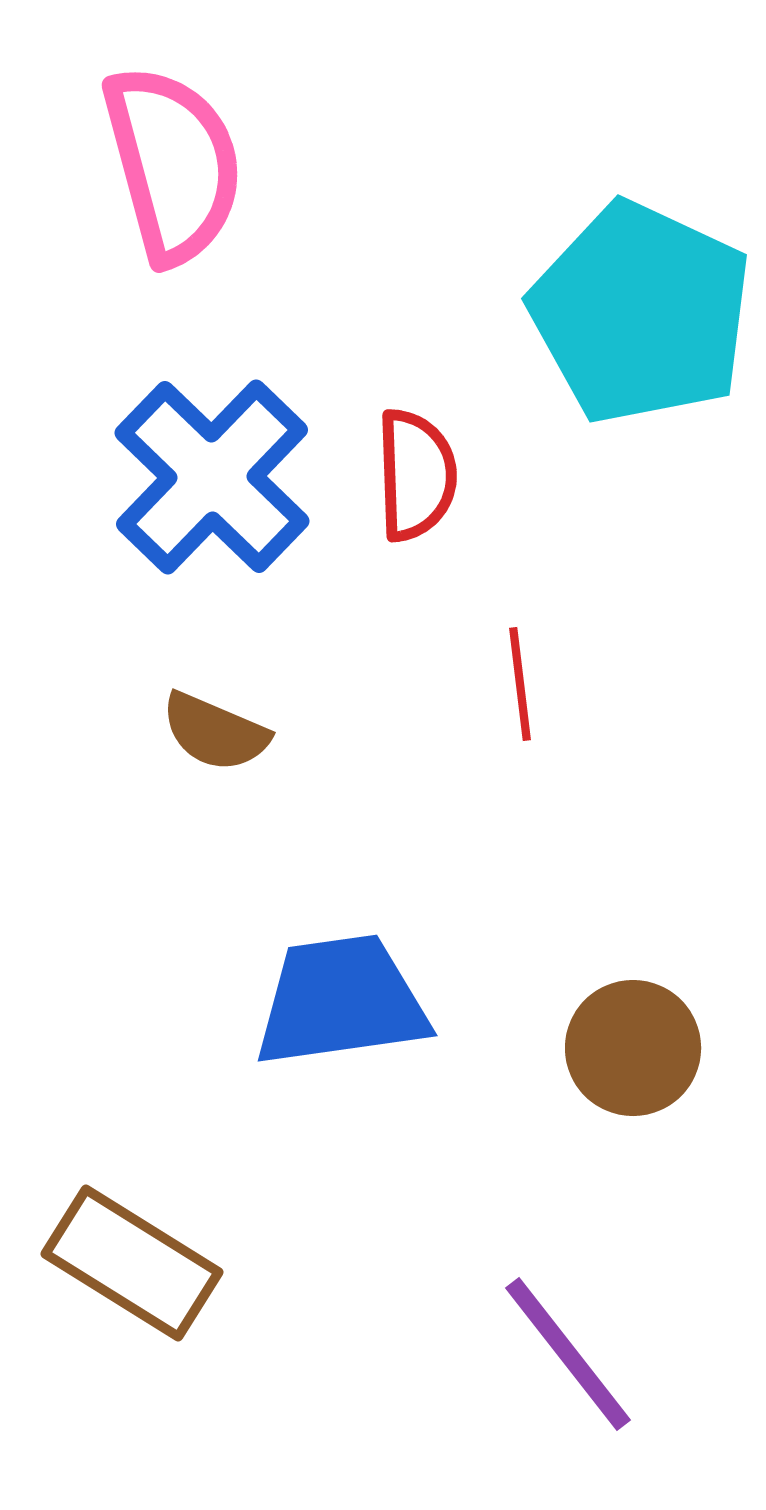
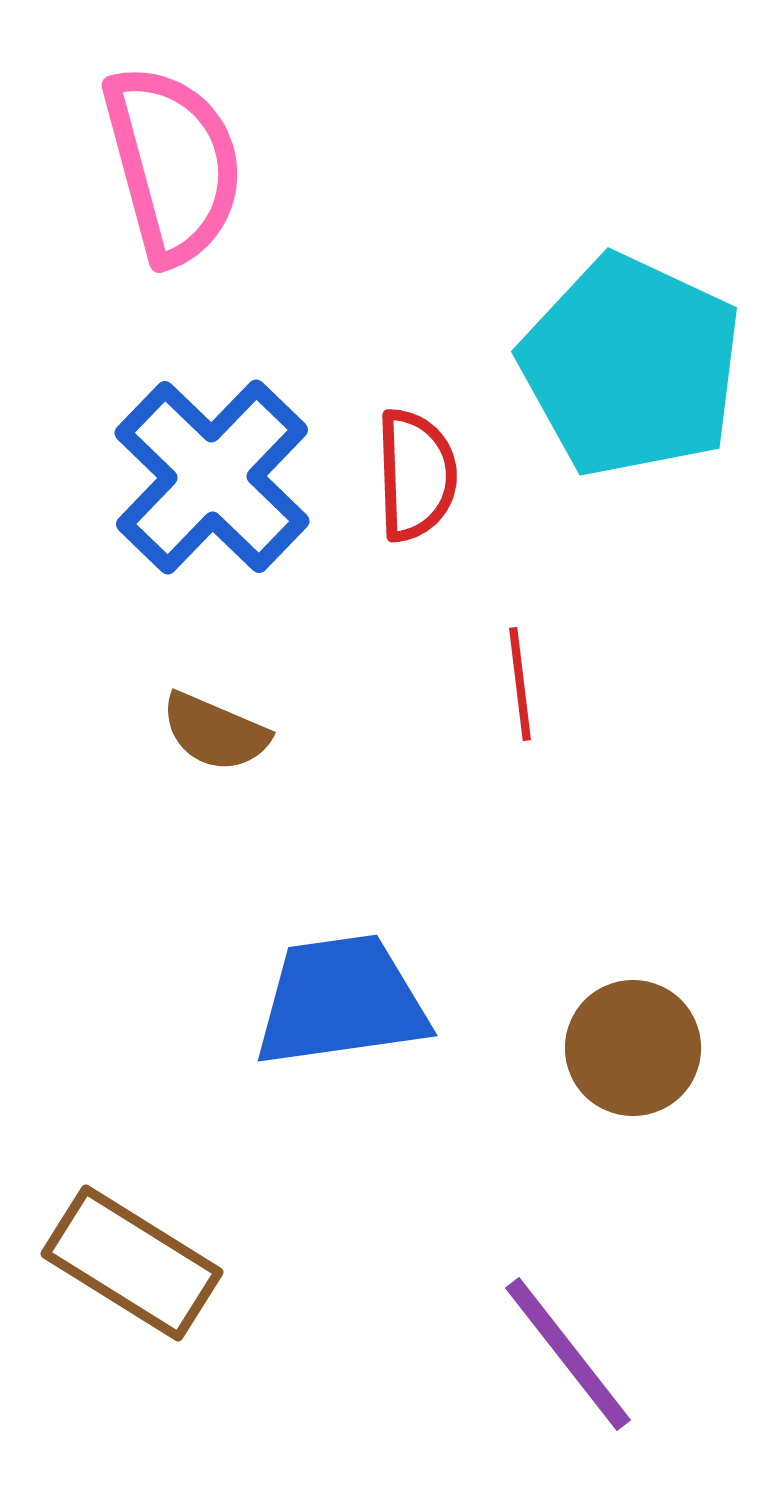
cyan pentagon: moved 10 px left, 53 px down
